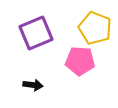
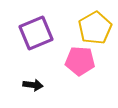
yellow pentagon: rotated 20 degrees clockwise
